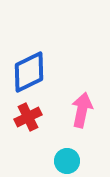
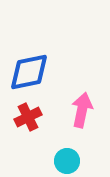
blue diamond: rotated 15 degrees clockwise
